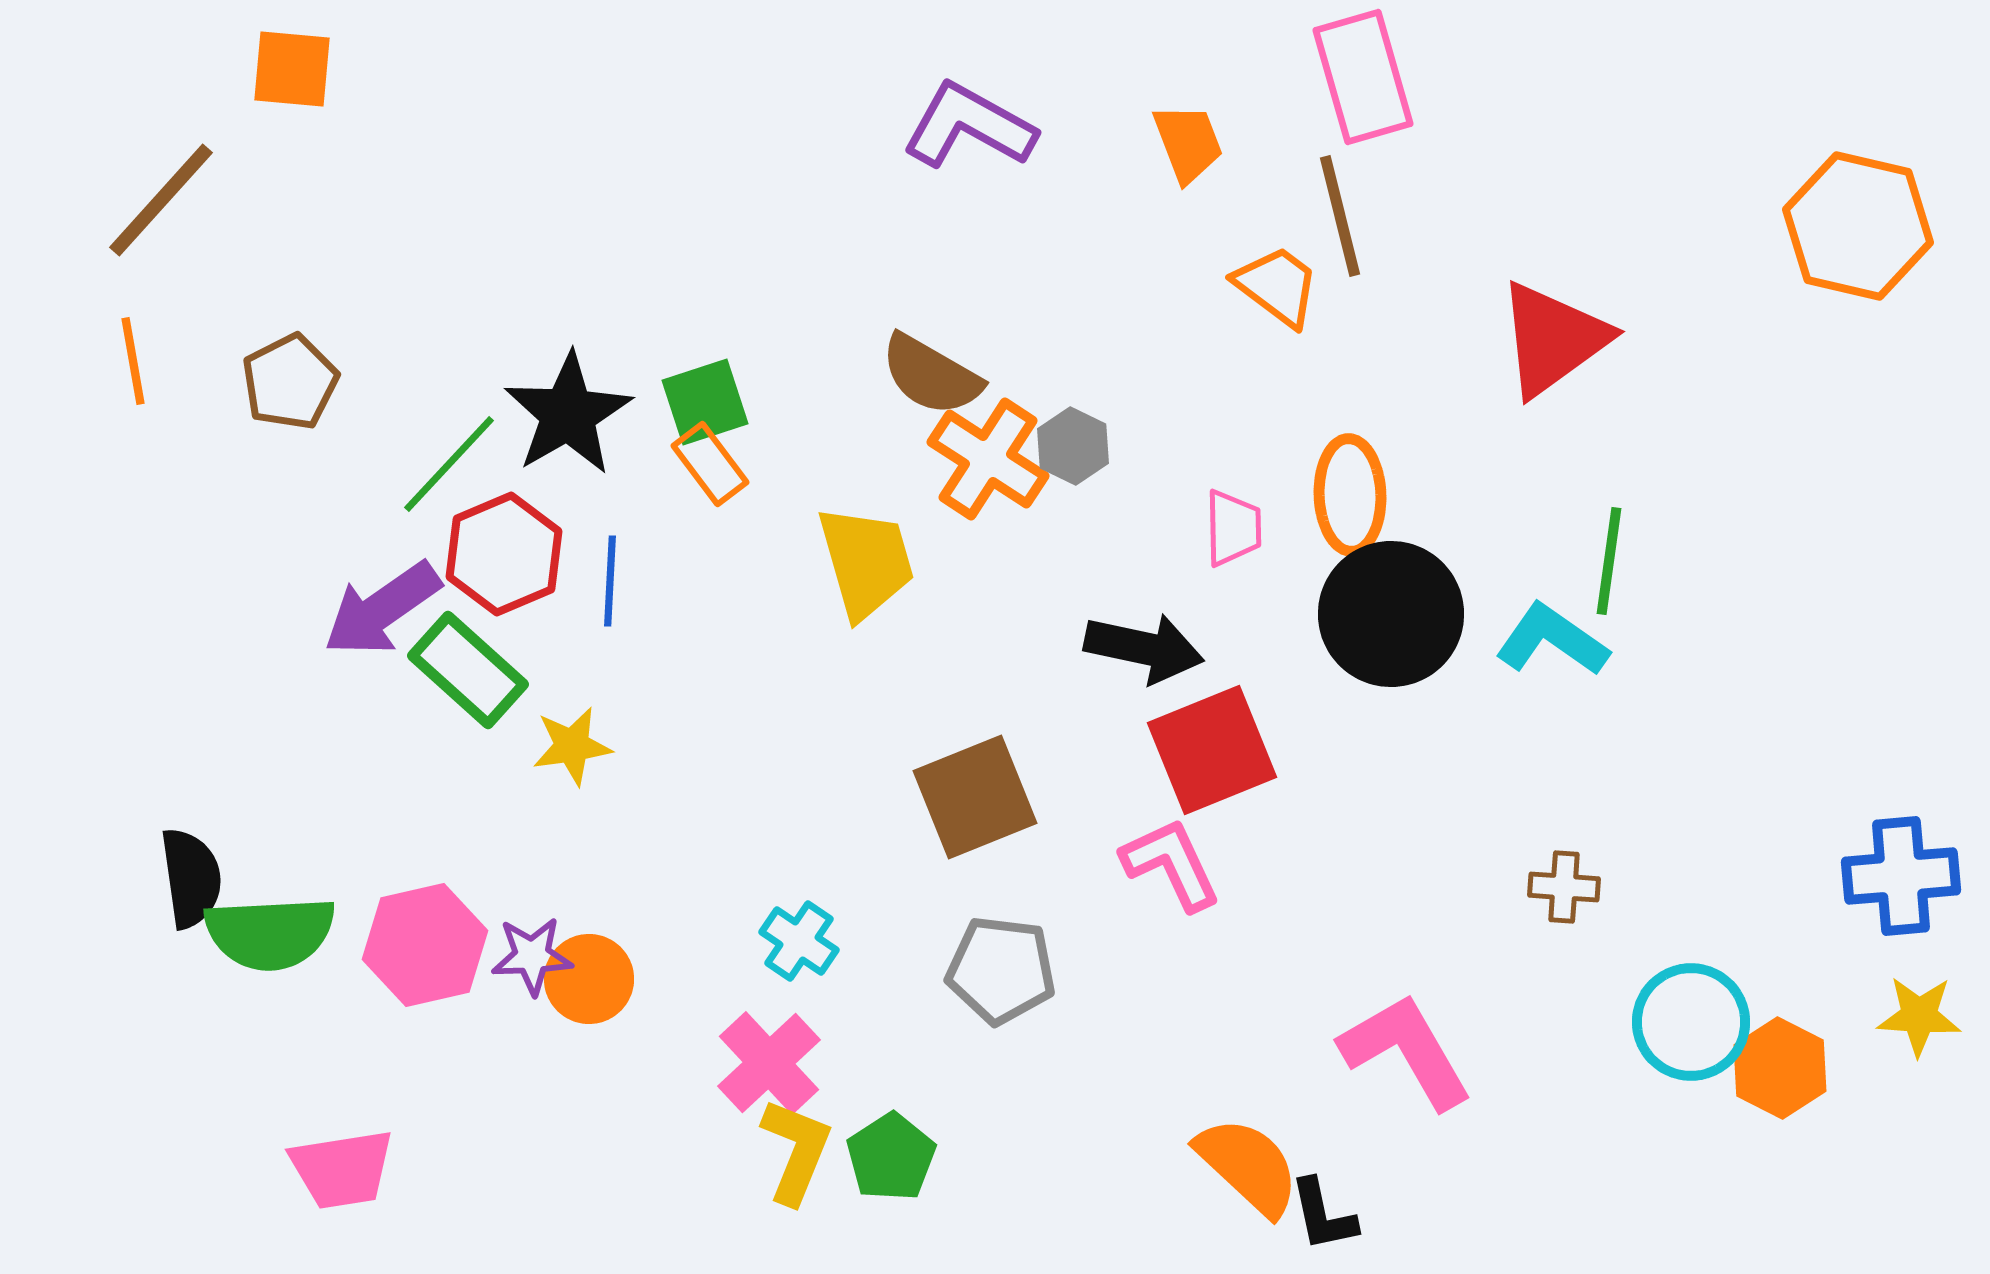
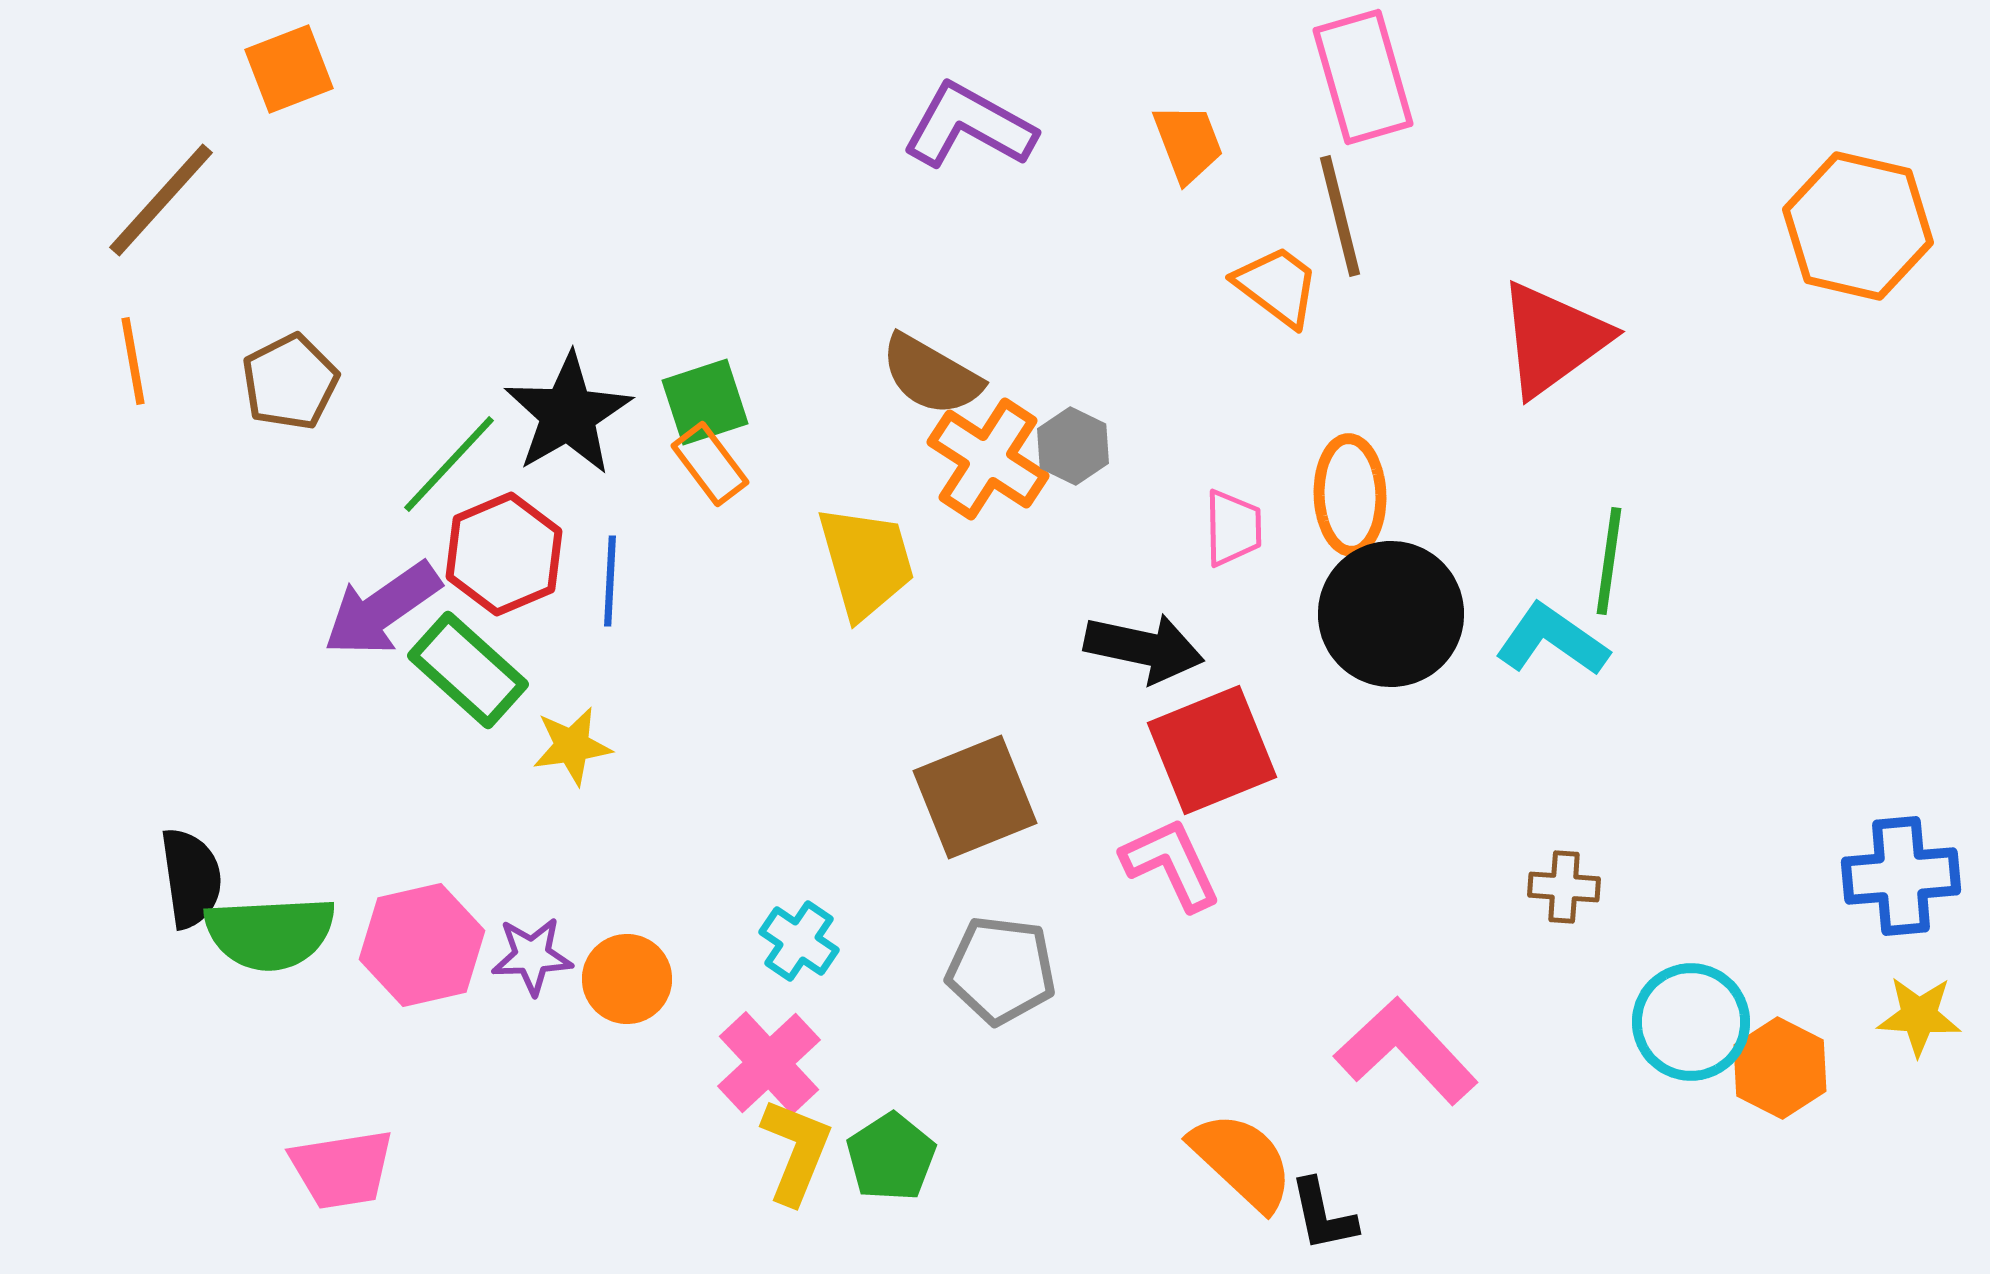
orange square at (292, 69): moved 3 px left; rotated 26 degrees counterclockwise
pink hexagon at (425, 945): moved 3 px left
orange circle at (589, 979): moved 38 px right
pink L-shape at (1406, 1051): rotated 13 degrees counterclockwise
orange semicircle at (1248, 1166): moved 6 px left, 5 px up
